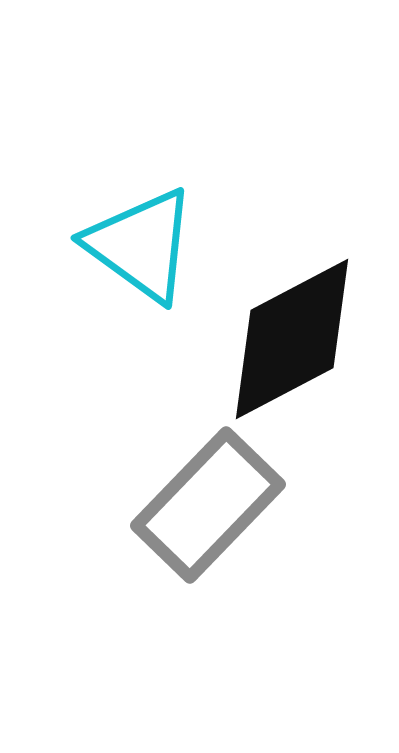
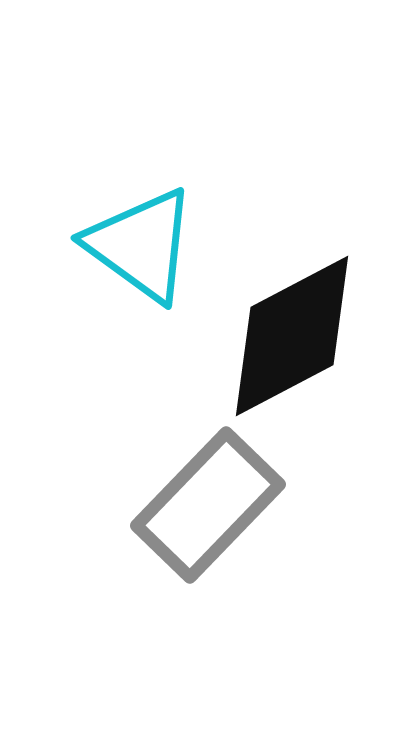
black diamond: moved 3 px up
